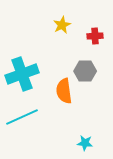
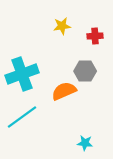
yellow star: moved 1 px down; rotated 18 degrees clockwise
orange semicircle: rotated 75 degrees clockwise
cyan line: rotated 12 degrees counterclockwise
